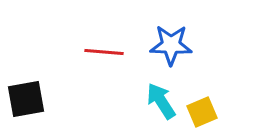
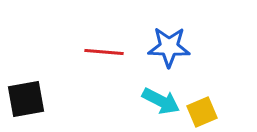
blue star: moved 2 px left, 2 px down
cyan arrow: rotated 150 degrees clockwise
